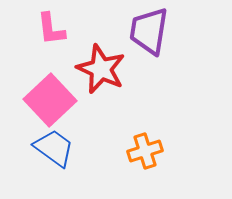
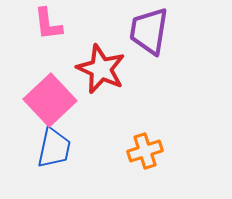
pink L-shape: moved 3 px left, 5 px up
blue trapezoid: rotated 66 degrees clockwise
